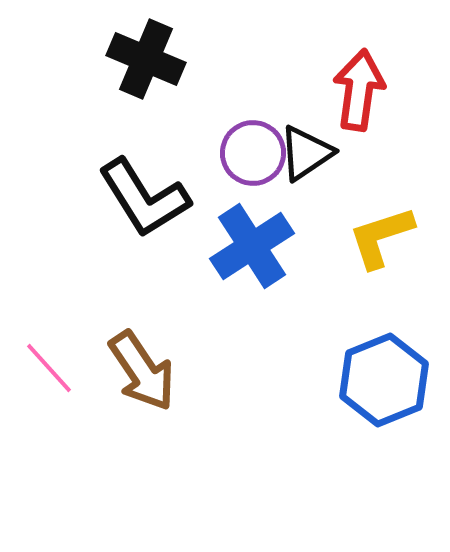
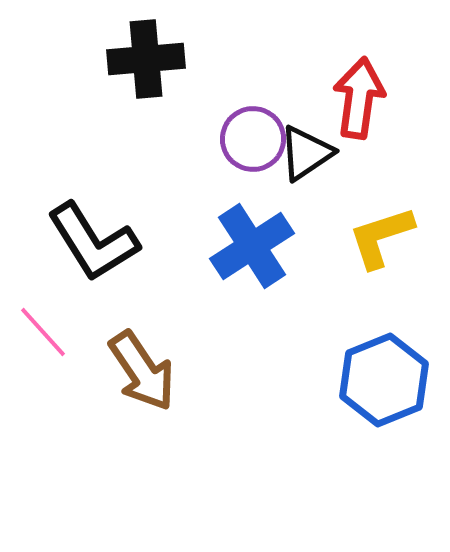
black cross: rotated 28 degrees counterclockwise
red arrow: moved 8 px down
purple circle: moved 14 px up
black L-shape: moved 51 px left, 44 px down
pink line: moved 6 px left, 36 px up
